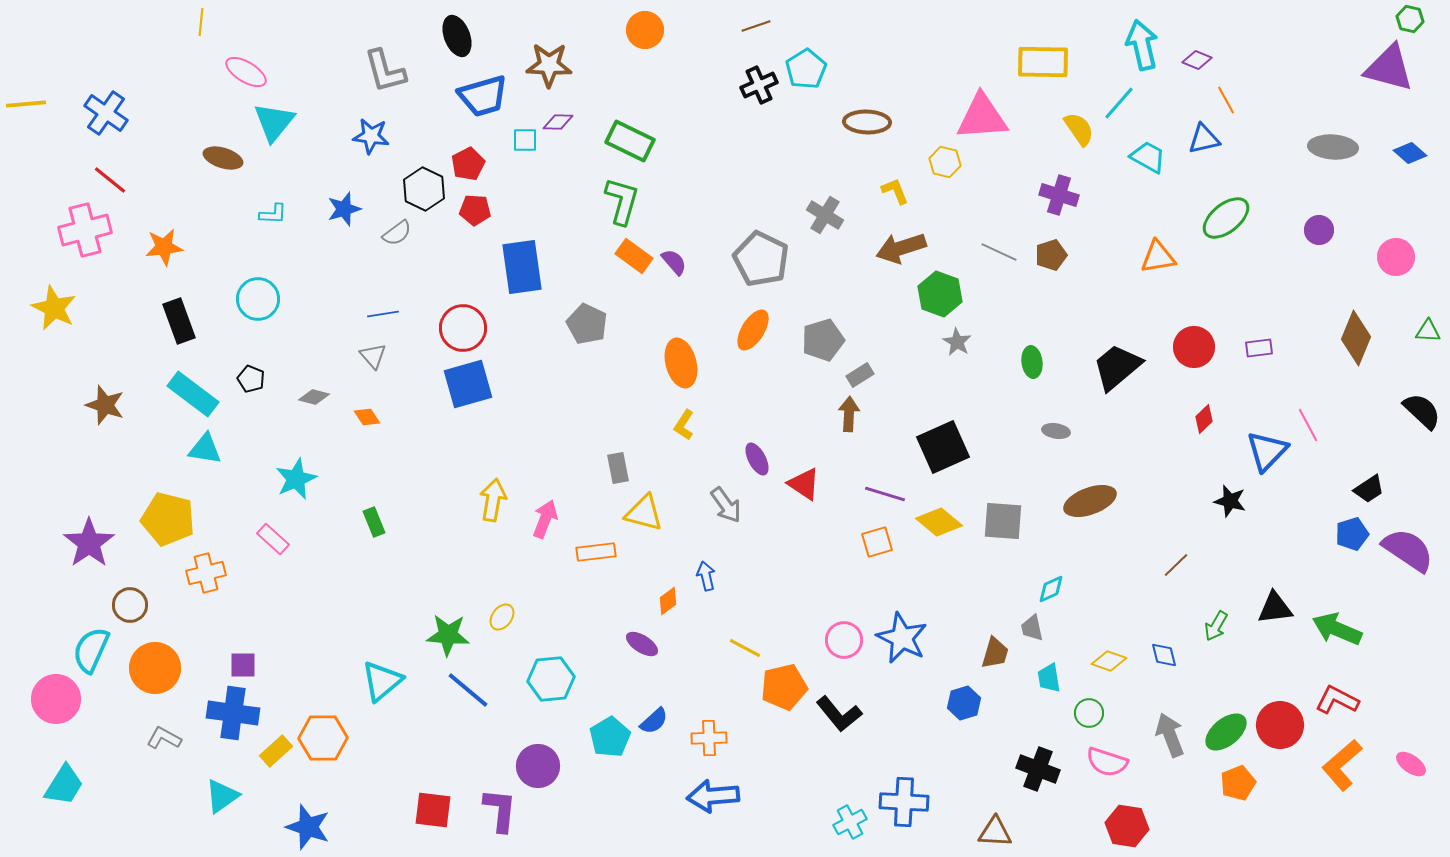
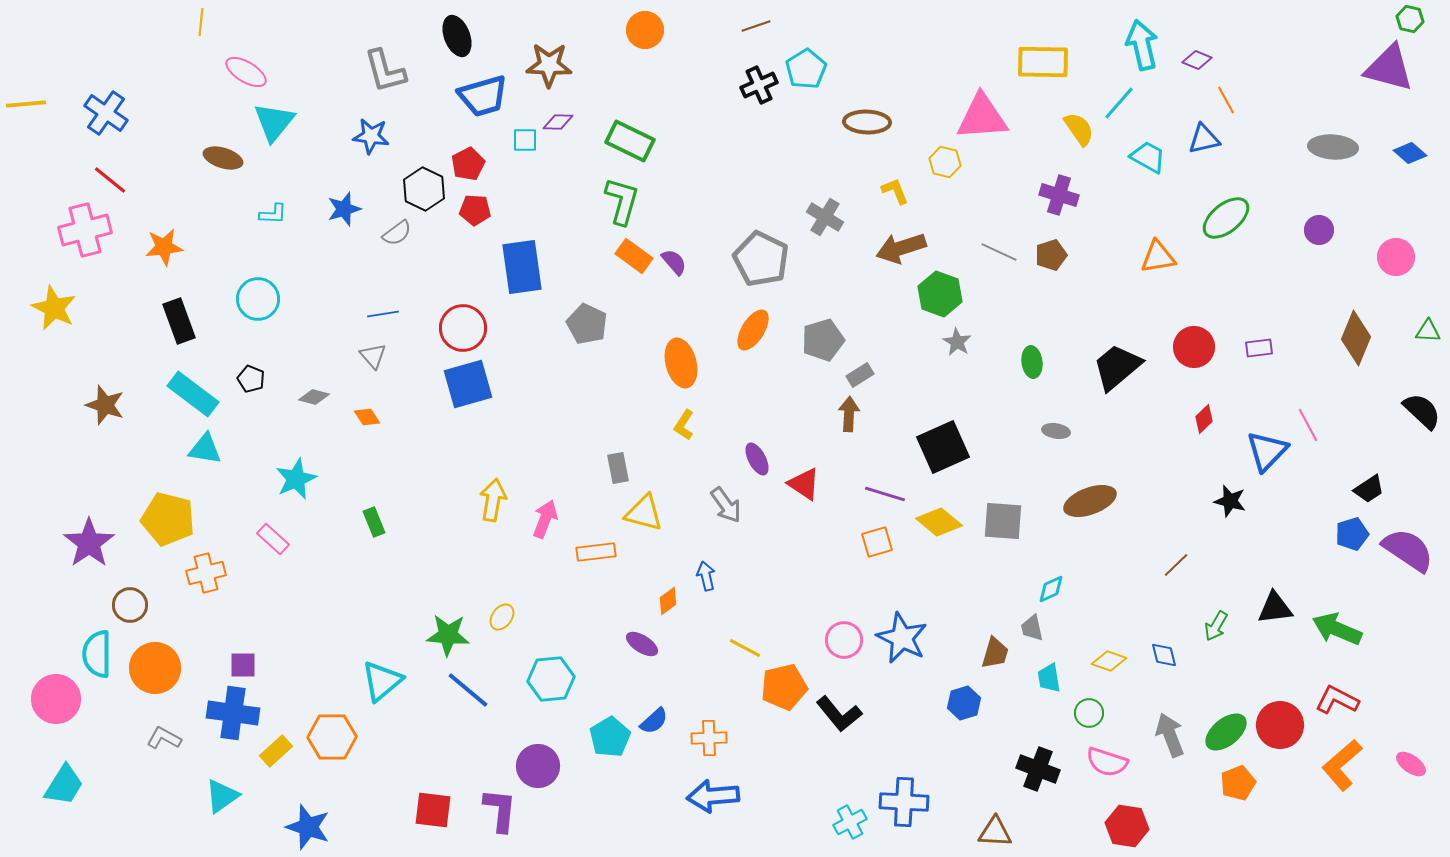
gray cross at (825, 215): moved 2 px down
cyan semicircle at (91, 650): moved 6 px right, 4 px down; rotated 24 degrees counterclockwise
orange hexagon at (323, 738): moved 9 px right, 1 px up
